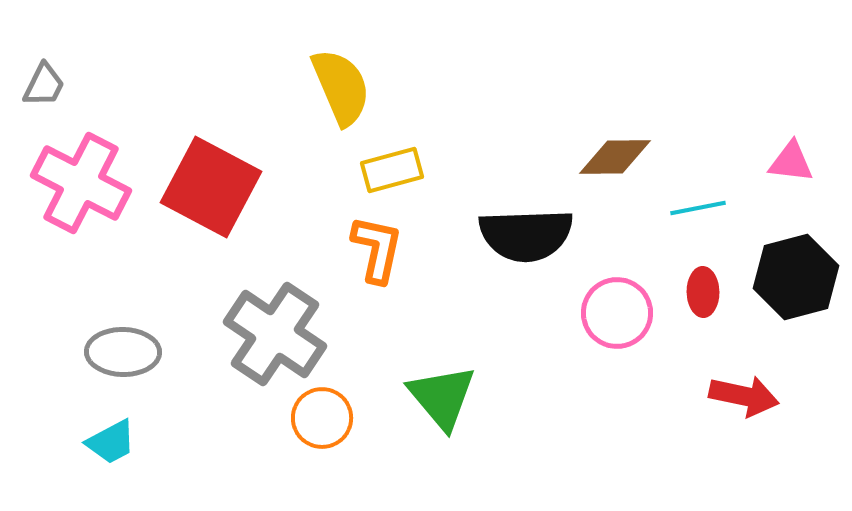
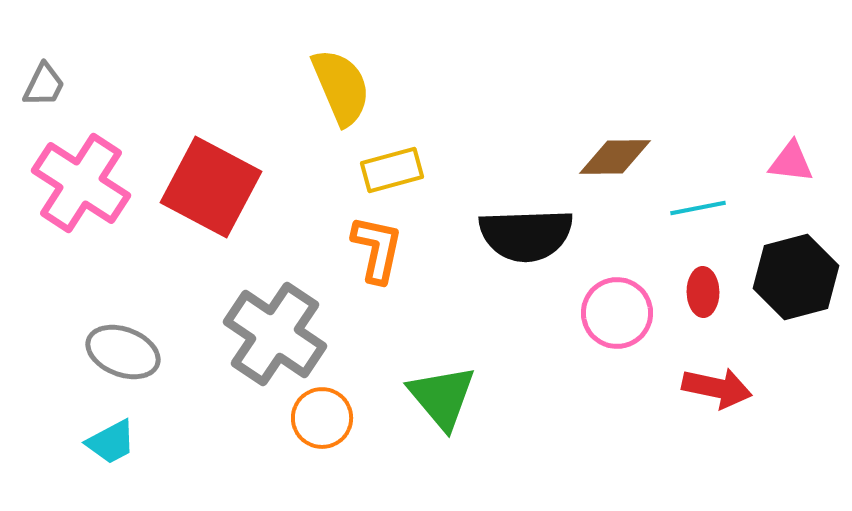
pink cross: rotated 6 degrees clockwise
gray ellipse: rotated 20 degrees clockwise
red arrow: moved 27 px left, 8 px up
